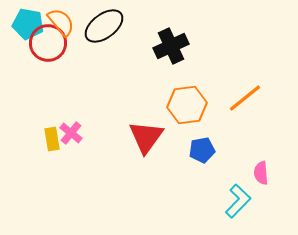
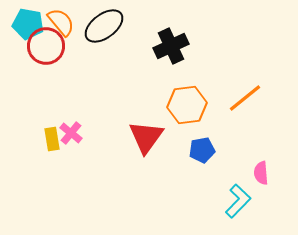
red circle: moved 2 px left, 3 px down
